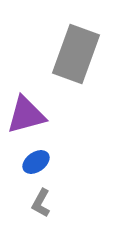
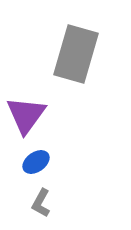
gray rectangle: rotated 4 degrees counterclockwise
purple triangle: rotated 39 degrees counterclockwise
